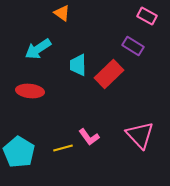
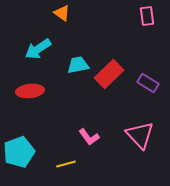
pink rectangle: rotated 54 degrees clockwise
purple rectangle: moved 15 px right, 37 px down
cyan trapezoid: rotated 80 degrees clockwise
red ellipse: rotated 12 degrees counterclockwise
yellow line: moved 3 px right, 16 px down
cyan pentagon: rotated 20 degrees clockwise
